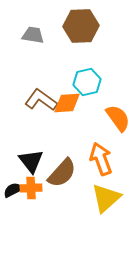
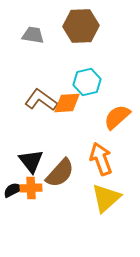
orange semicircle: moved 1 px left, 1 px up; rotated 96 degrees counterclockwise
brown semicircle: moved 2 px left
